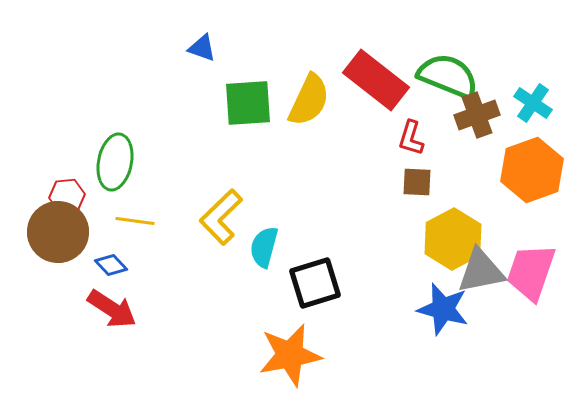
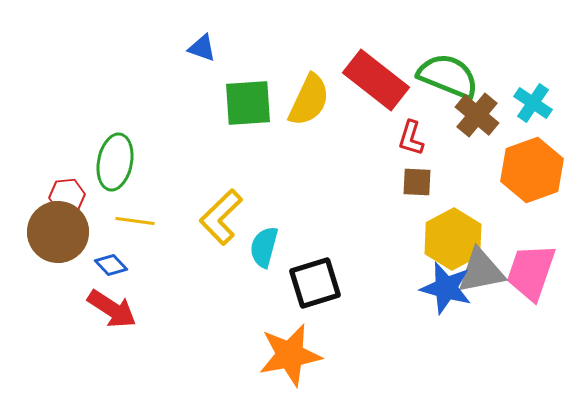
brown cross: rotated 30 degrees counterclockwise
blue star: moved 3 px right, 21 px up
